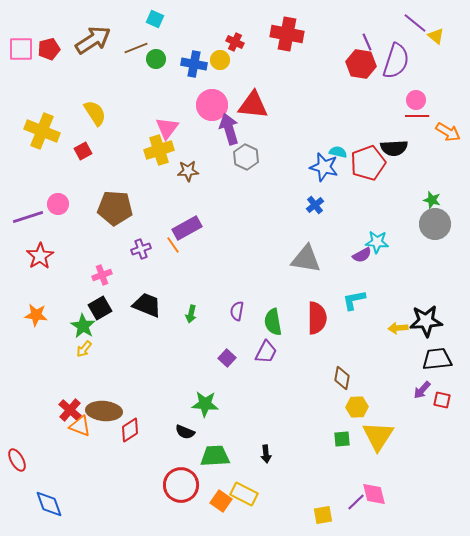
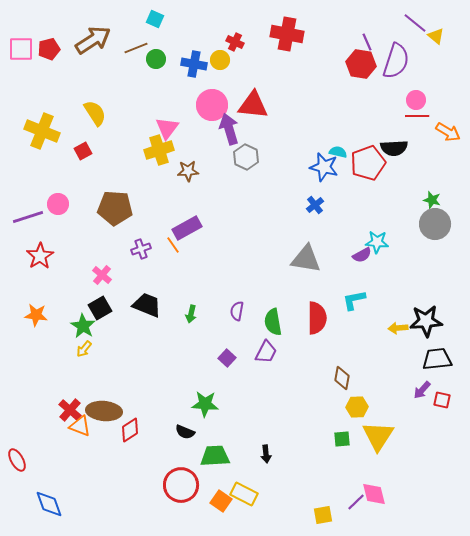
pink cross at (102, 275): rotated 30 degrees counterclockwise
